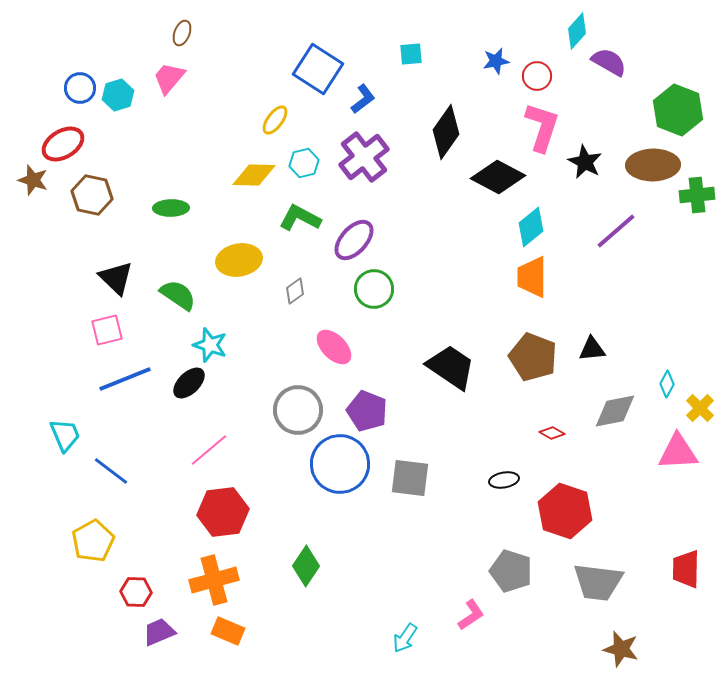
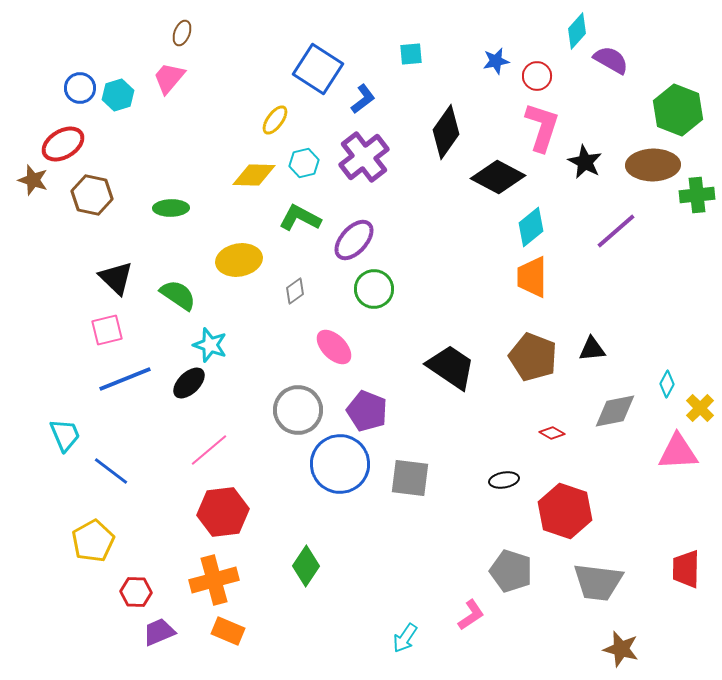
purple semicircle at (609, 62): moved 2 px right, 2 px up
